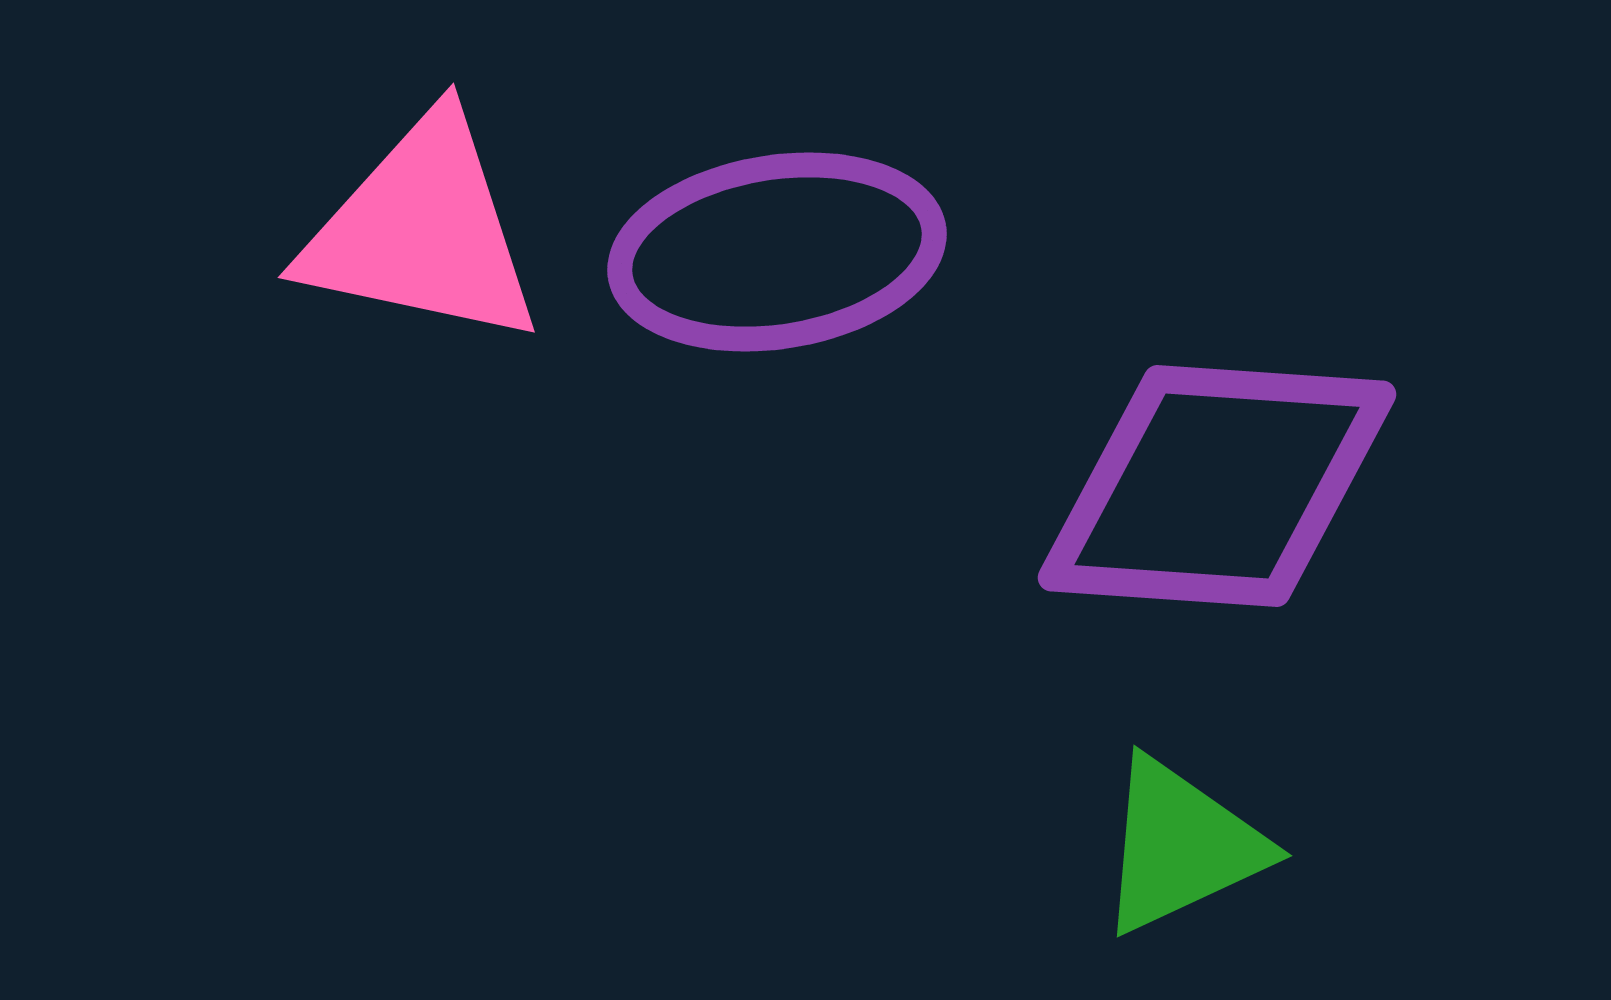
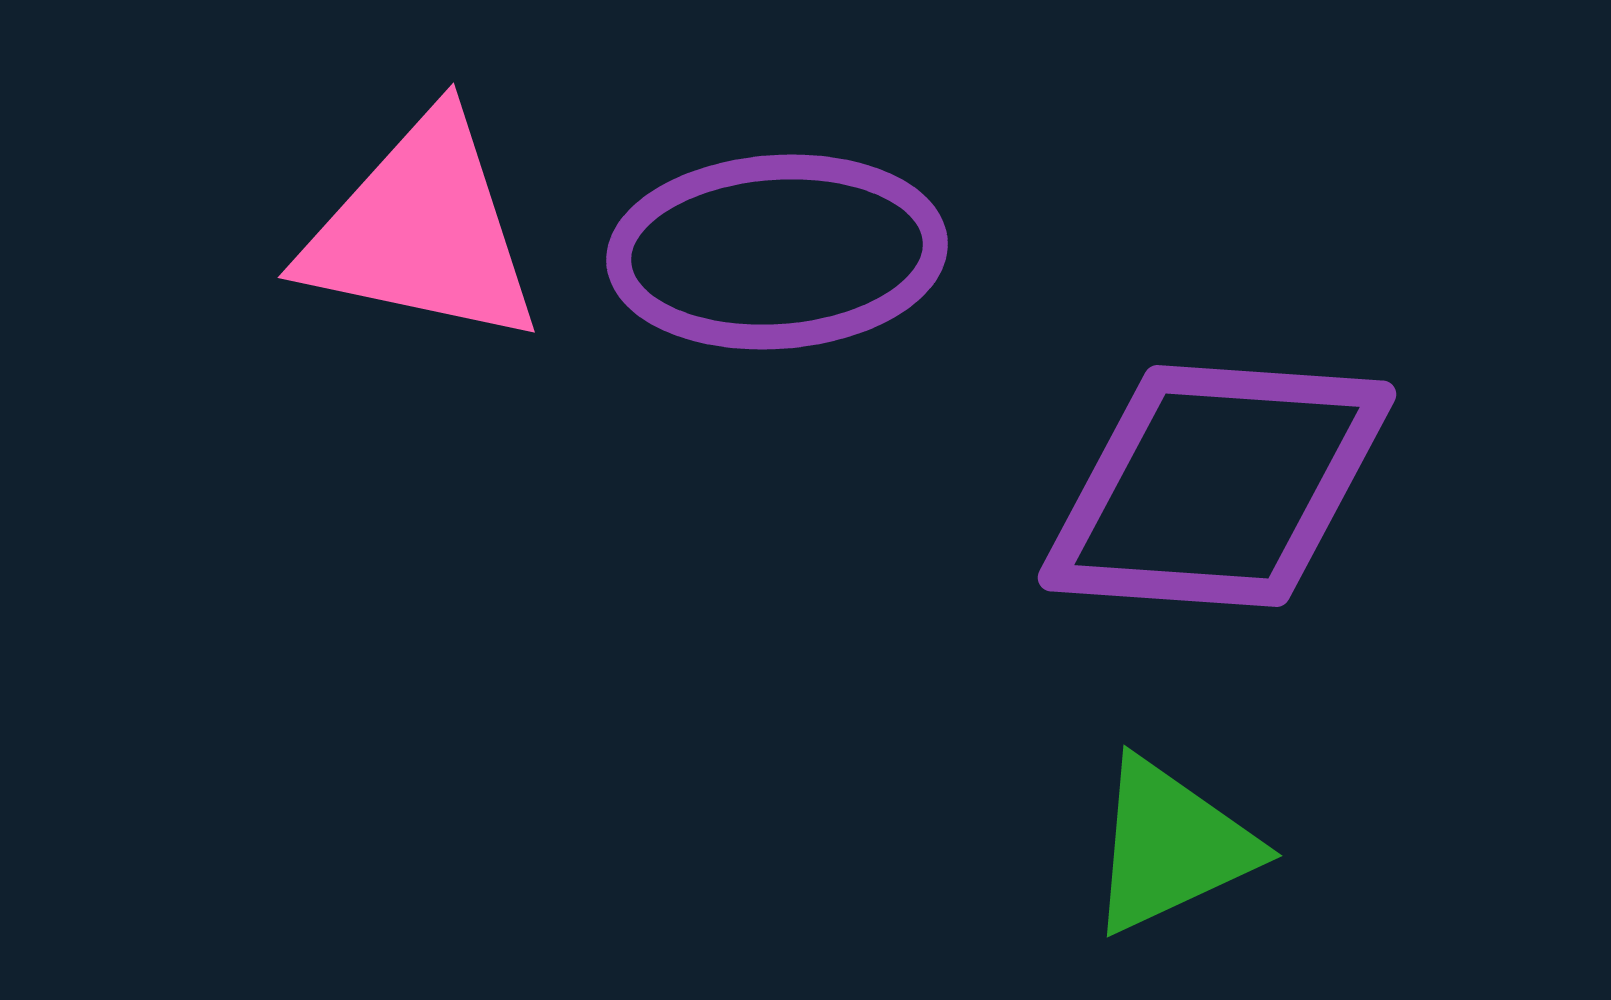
purple ellipse: rotated 5 degrees clockwise
green triangle: moved 10 px left
